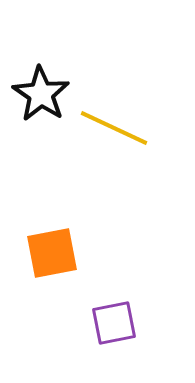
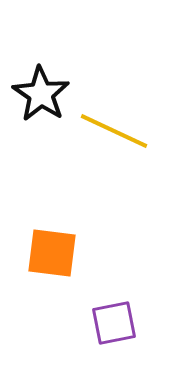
yellow line: moved 3 px down
orange square: rotated 18 degrees clockwise
